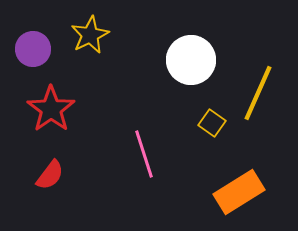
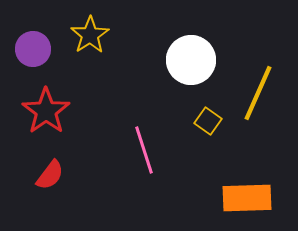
yellow star: rotated 6 degrees counterclockwise
red star: moved 5 px left, 2 px down
yellow square: moved 4 px left, 2 px up
pink line: moved 4 px up
orange rectangle: moved 8 px right, 6 px down; rotated 30 degrees clockwise
